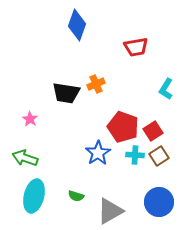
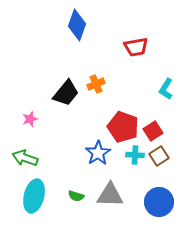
black trapezoid: rotated 60 degrees counterclockwise
pink star: rotated 21 degrees clockwise
gray triangle: moved 16 px up; rotated 32 degrees clockwise
